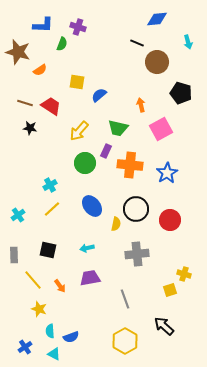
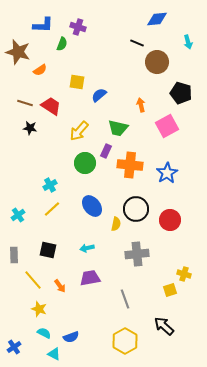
pink square at (161, 129): moved 6 px right, 3 px up
cyan semicircle at (50, 331): moved 6 px left, 2 px down; rotated 120 degrees clockwise
blue cross at (25, 347): moved 11 px left
